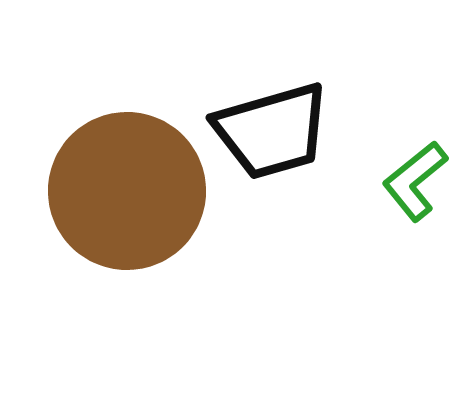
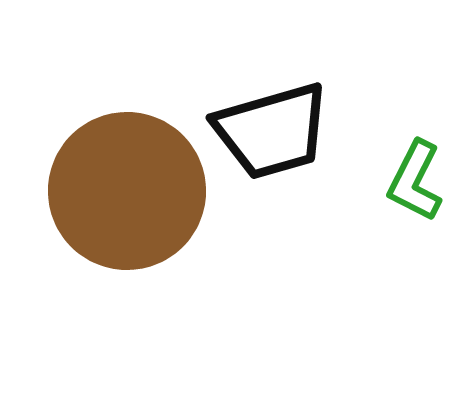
green L-shape: rotated 24 degrees counterclockwise
